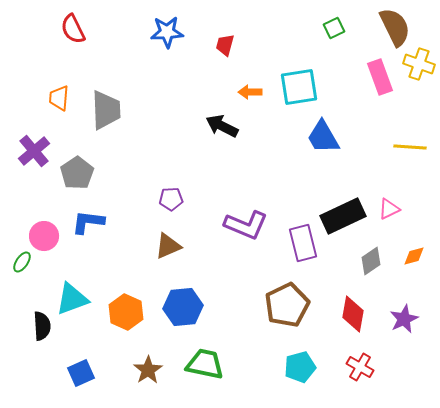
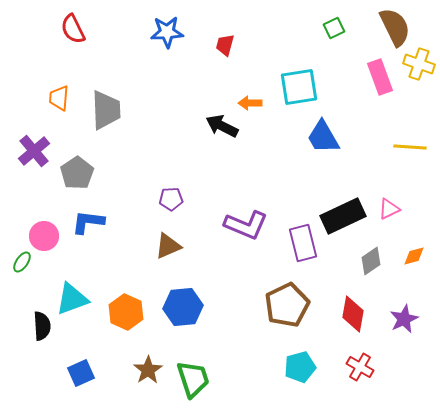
orange arrow: moved 11 px down
green trapezoid: moved 12 px left, 15 px down; rotated 60 degrees clockwise
